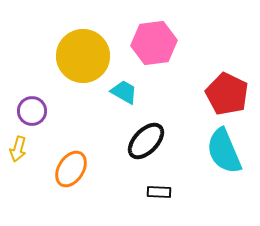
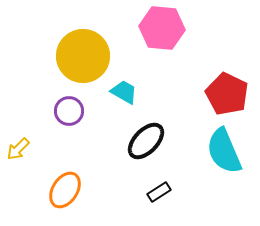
pink hexagon: moved 8 px right, 15 px up; rotated 12 degrees clockwise
purple circle: moved 37 px right
yellow arrow: rotated 30 degrees clockwise
orange ellipse: moved 6 px left, 21 px down
black rectangle: rotated 35 degrees counterclockwise
